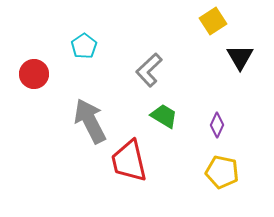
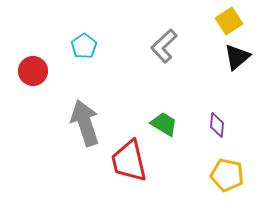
yellow square: moved 16 px right
black triangle: moved 3 px left; rotated 20 degrees clockwise
gray L-shape: moved 15 px right, 24 px up
red circle: moved 1 px left, 3 px up
green trapezoid: moved 8 px down
gray arrow: moved 5 px left, 2 px down; rotated 9 degrees clockwise
purple diamond: rotated 20 degrees counterclockwise
yellow pentagon: moved 5 px right, 3 px down
